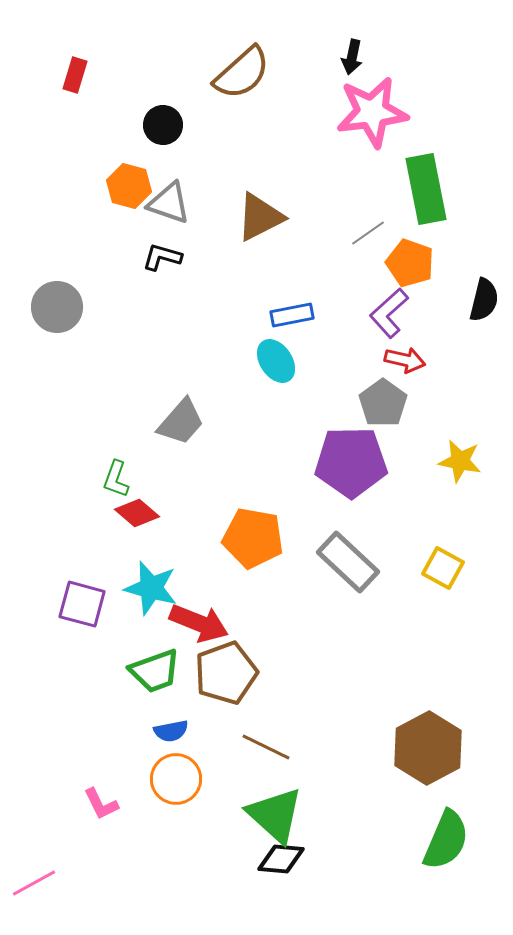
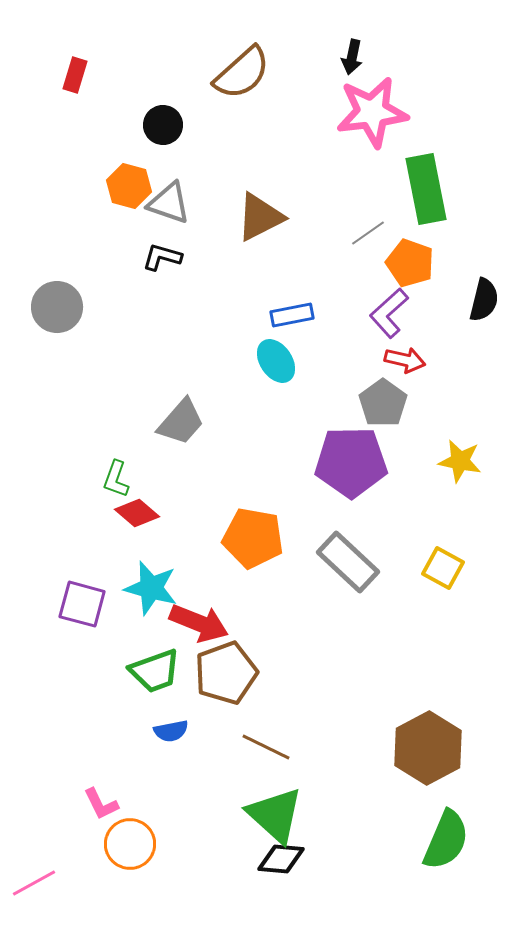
orange circle at (176, 779): moved 46 px left, 65 px down
